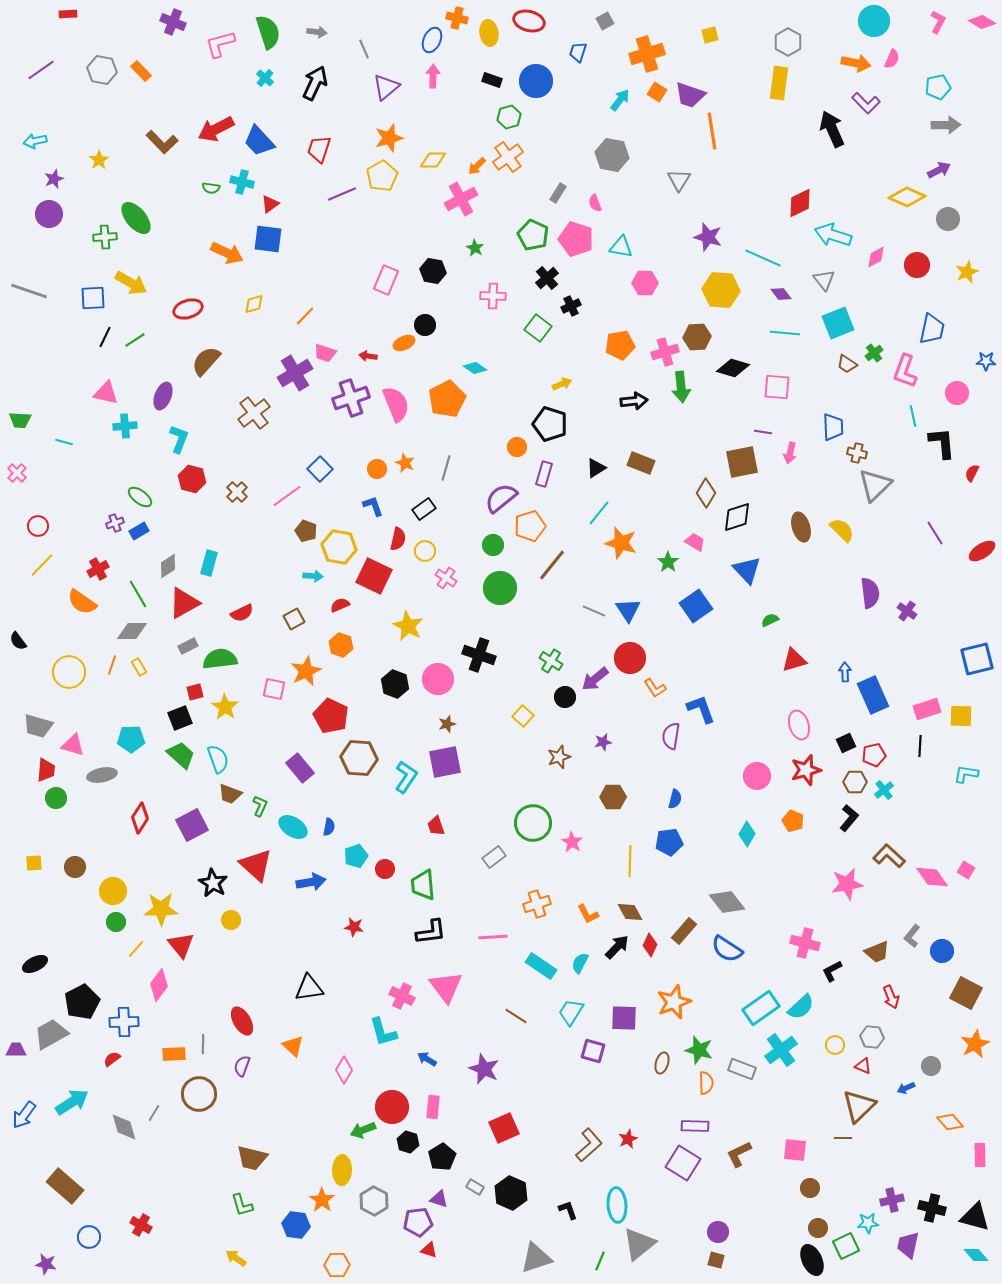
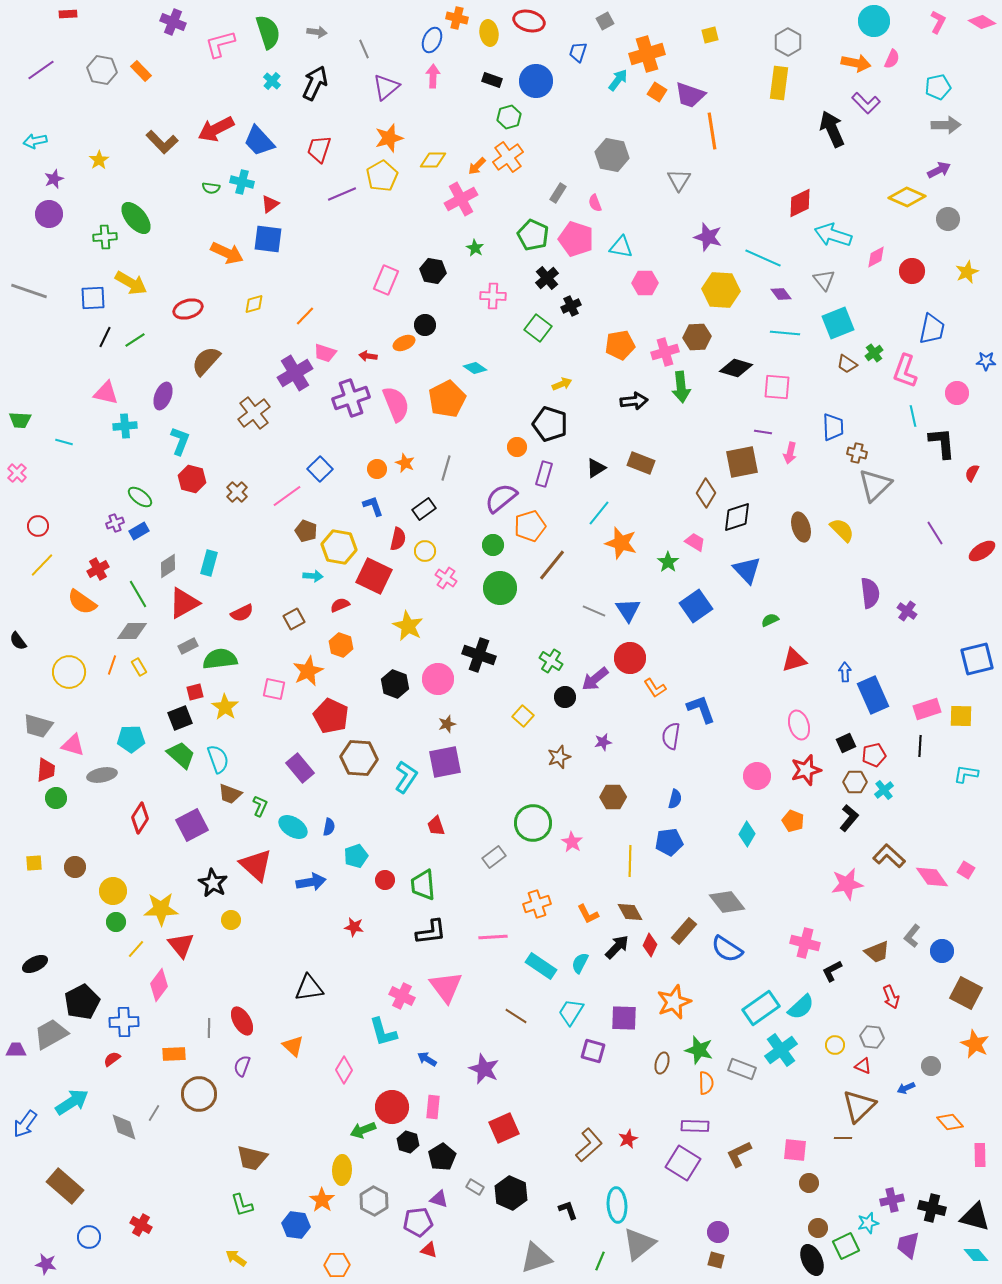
cyan cross at (265, 78): moved 7 px right, 3 px down
cyan arrow at (620, 100): moved 2 px left, 20 px up
red circle at (917, 265): moved 5 px left, 6 px down
black diamond at (733, 368): moved 3 px right
cyan L-shape at (179, 439): moved 1 px right, 2 px down
orange star at (306, 671): moved 2 px right
red circle at (385, 869): moved 11 px down
gray line at (203, 1044): moved 6 px right, 16 px up
orange star at (975, 1044): rotated 20 degrees counterclockwise
blue arrow at (24, 1115): moved 1 px right, 9 px down
brown circle at (810, 1188): moved 1 px left, 5 px up
cyan star at (868, 1223): rotated 10 degrees counterclockwise
